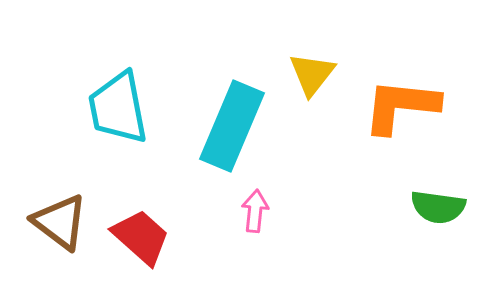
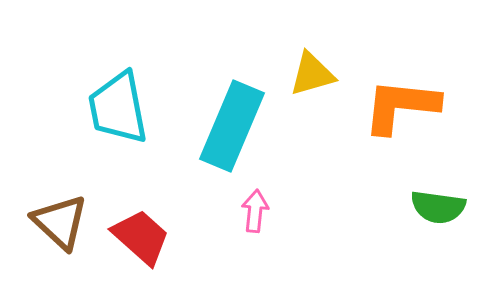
yellow triangle: rotated 36 degrees clockwise
brown triangle: rotated 6 degrees clockwise
